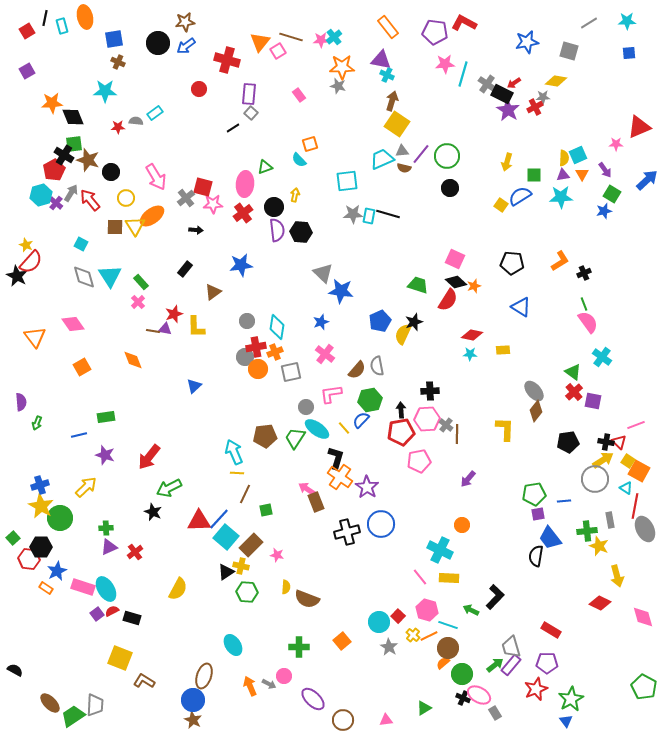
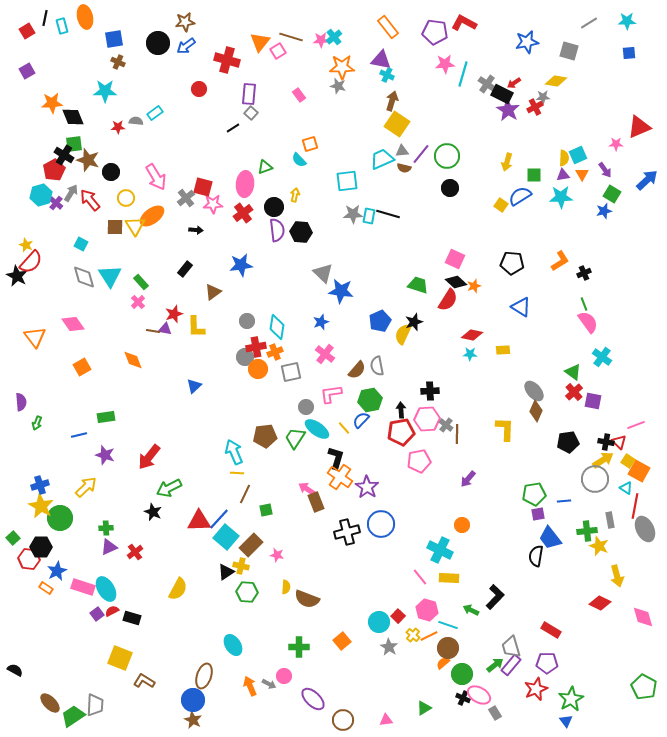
brown diamond at (536, 411): rotated 15 degrees counterclockwise
